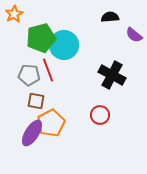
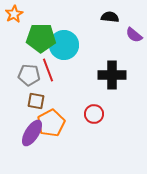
black semicircle: rotated 12 degrees clockwise
green pentagon: rotated 16 degrees clockwise
black cross: rotated 28 degrees counterclockwise
red circle: moved 6 px left, 1 px up
